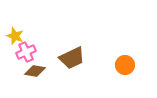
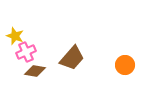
brown trapezoid: rotated 24 degrees counterclockwise
